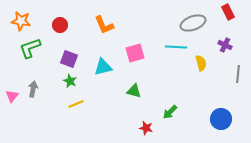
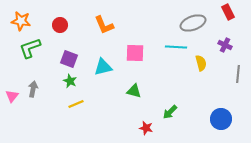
pink square: rotated 18 degrees clockwise
